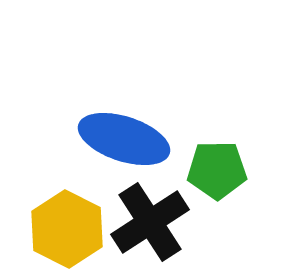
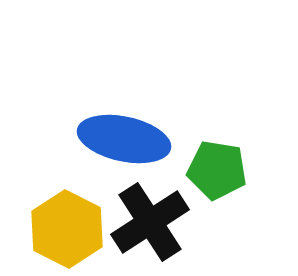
blue ellipse: rotated 6 degrees counterclockwise
green pentagon: rotated 10 degrees clockwise
